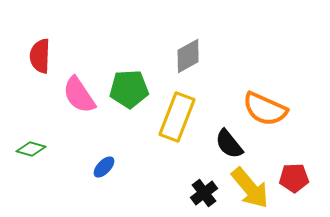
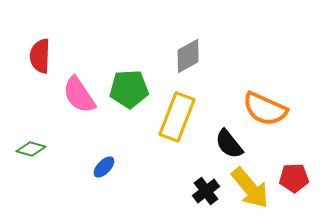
black cross: moved 2 px right, 2 px up
